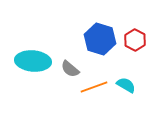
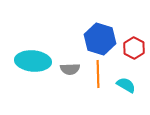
red hexagon: moved 1 px left, 8 px down
gray semicircle: rotated 42 degrees counterclockwise
orange line: moved 4 px right, 13 px up; rotated 72 degrees counterclockwise
